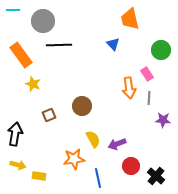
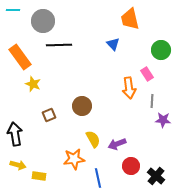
orange rectangle: moved 1 px left, 2 px down
gray line: moved 3 px right, 3 px down
black arrow: rotated 20 degrees counterclockwise
